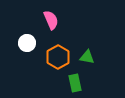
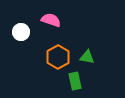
pink semicircle: rotated 48 degrees counterclockwise
white circle: moved 6 px left, 11 px up
green rectangle: moved 2 px up
